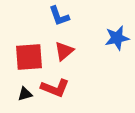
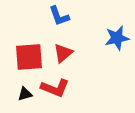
red triangle: moved 1 px left, 2 px down
